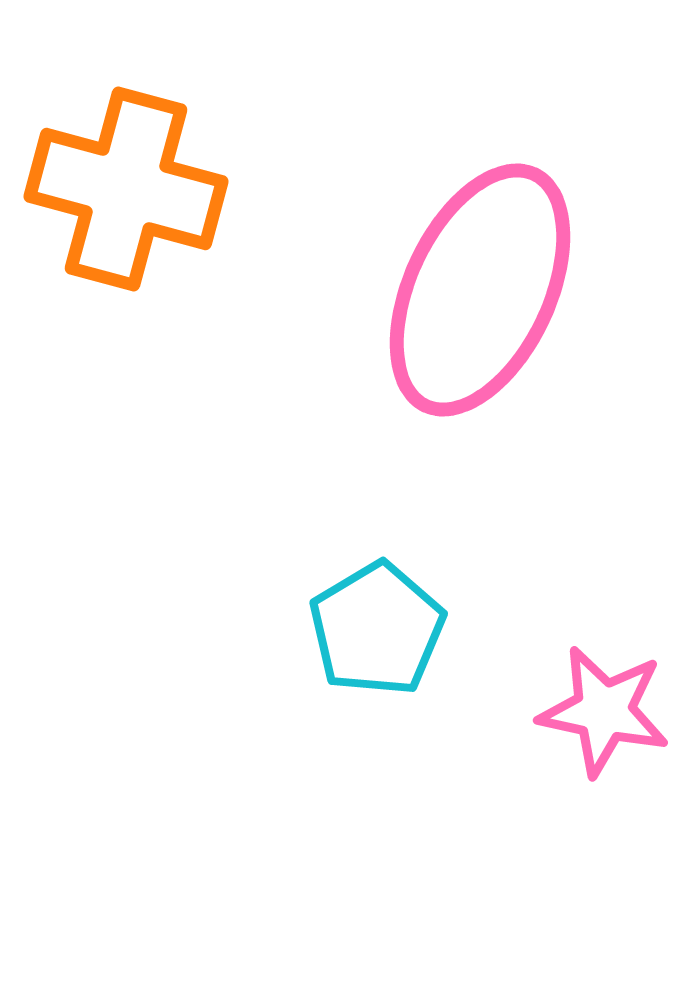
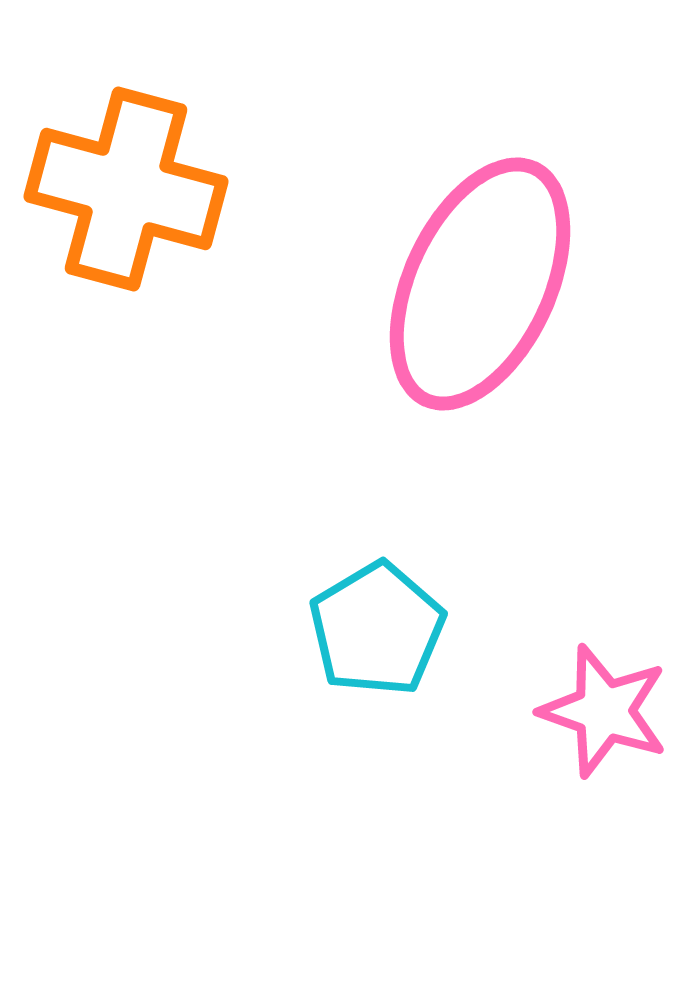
pink ellipse: moved 6 px up
pink star: rotated 7 degrees clockwise
